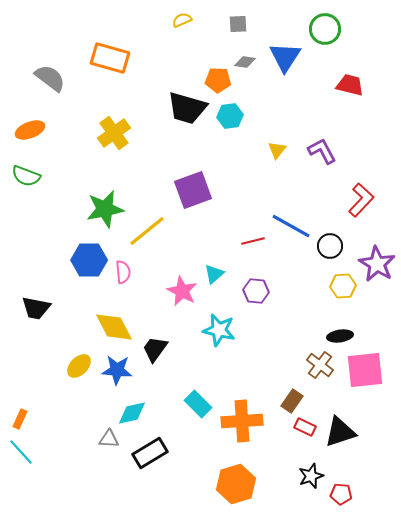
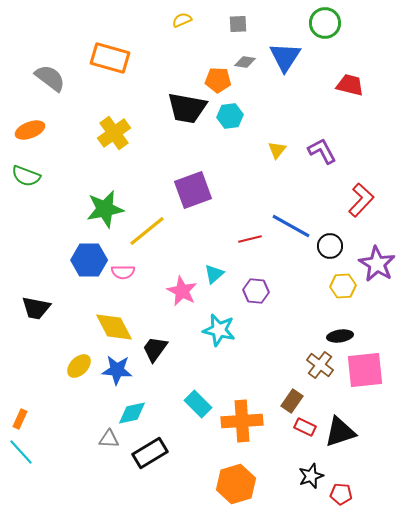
green circle at (325, 29): moved 6 px up
black trapezoid at (187, 108): rotated 6 degrees counterclockwise
red line at (253, 241): moved 3 px left, 2 px up
pink semicircle at (123, 272): rotated 95 degrees clockwise
